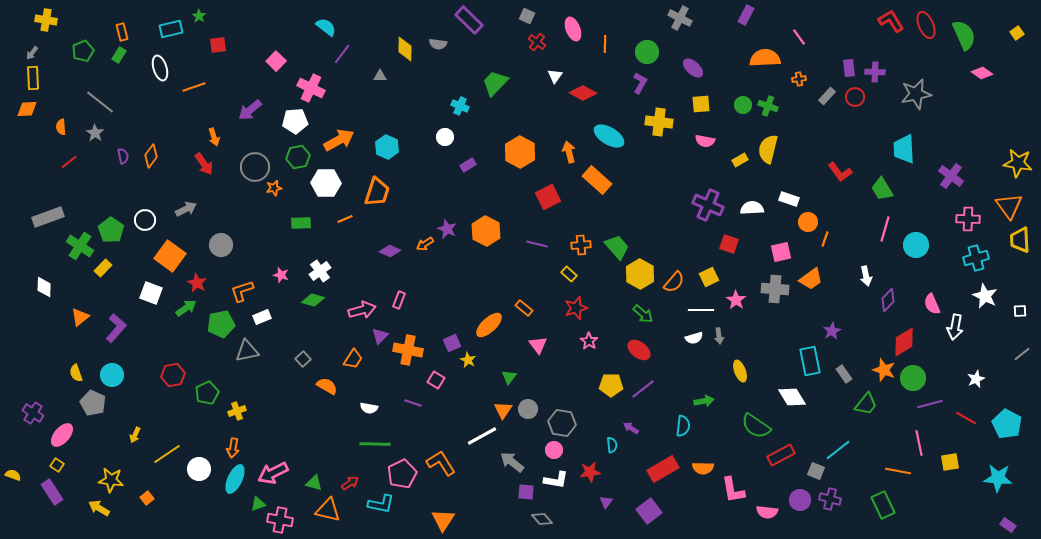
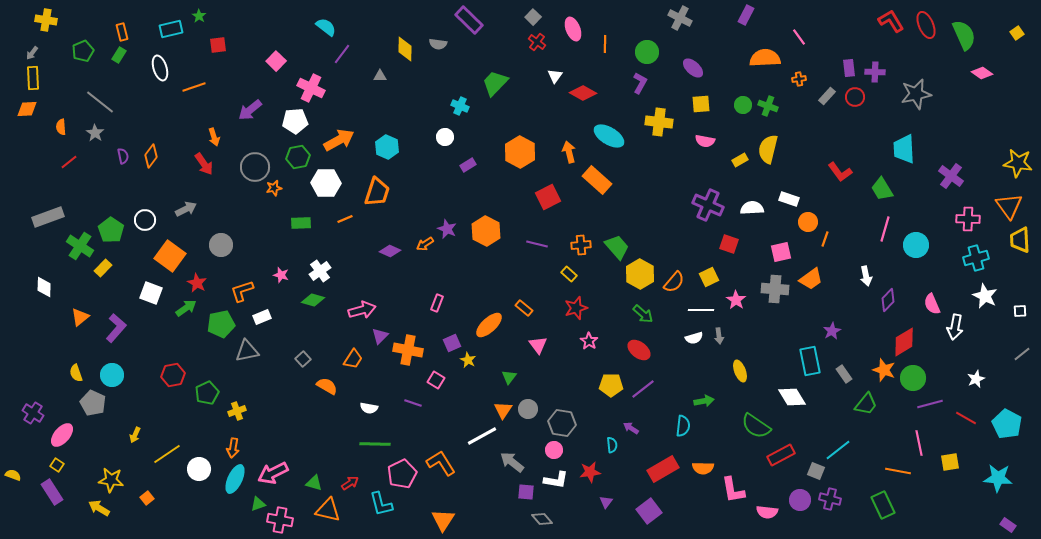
gray square at (527, 16): moved 6 px right, 1 px down; rotated 21 degrees clockwise
pink rectangle at (399, 300): moved 38 px right, 3 px down
cyan L-shape at (381, 504): rotated 64 degrees clockwise
